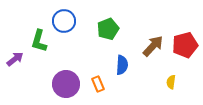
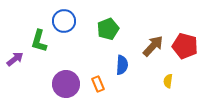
red pentagon: moved 1 px down; rotated 30 degrees clockwise
yellow semicircle: moved 3 px left, 1 px up
